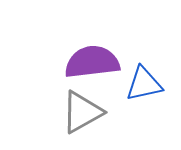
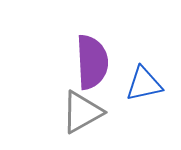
purple semicircle: rotated 94 degrees clockwise
